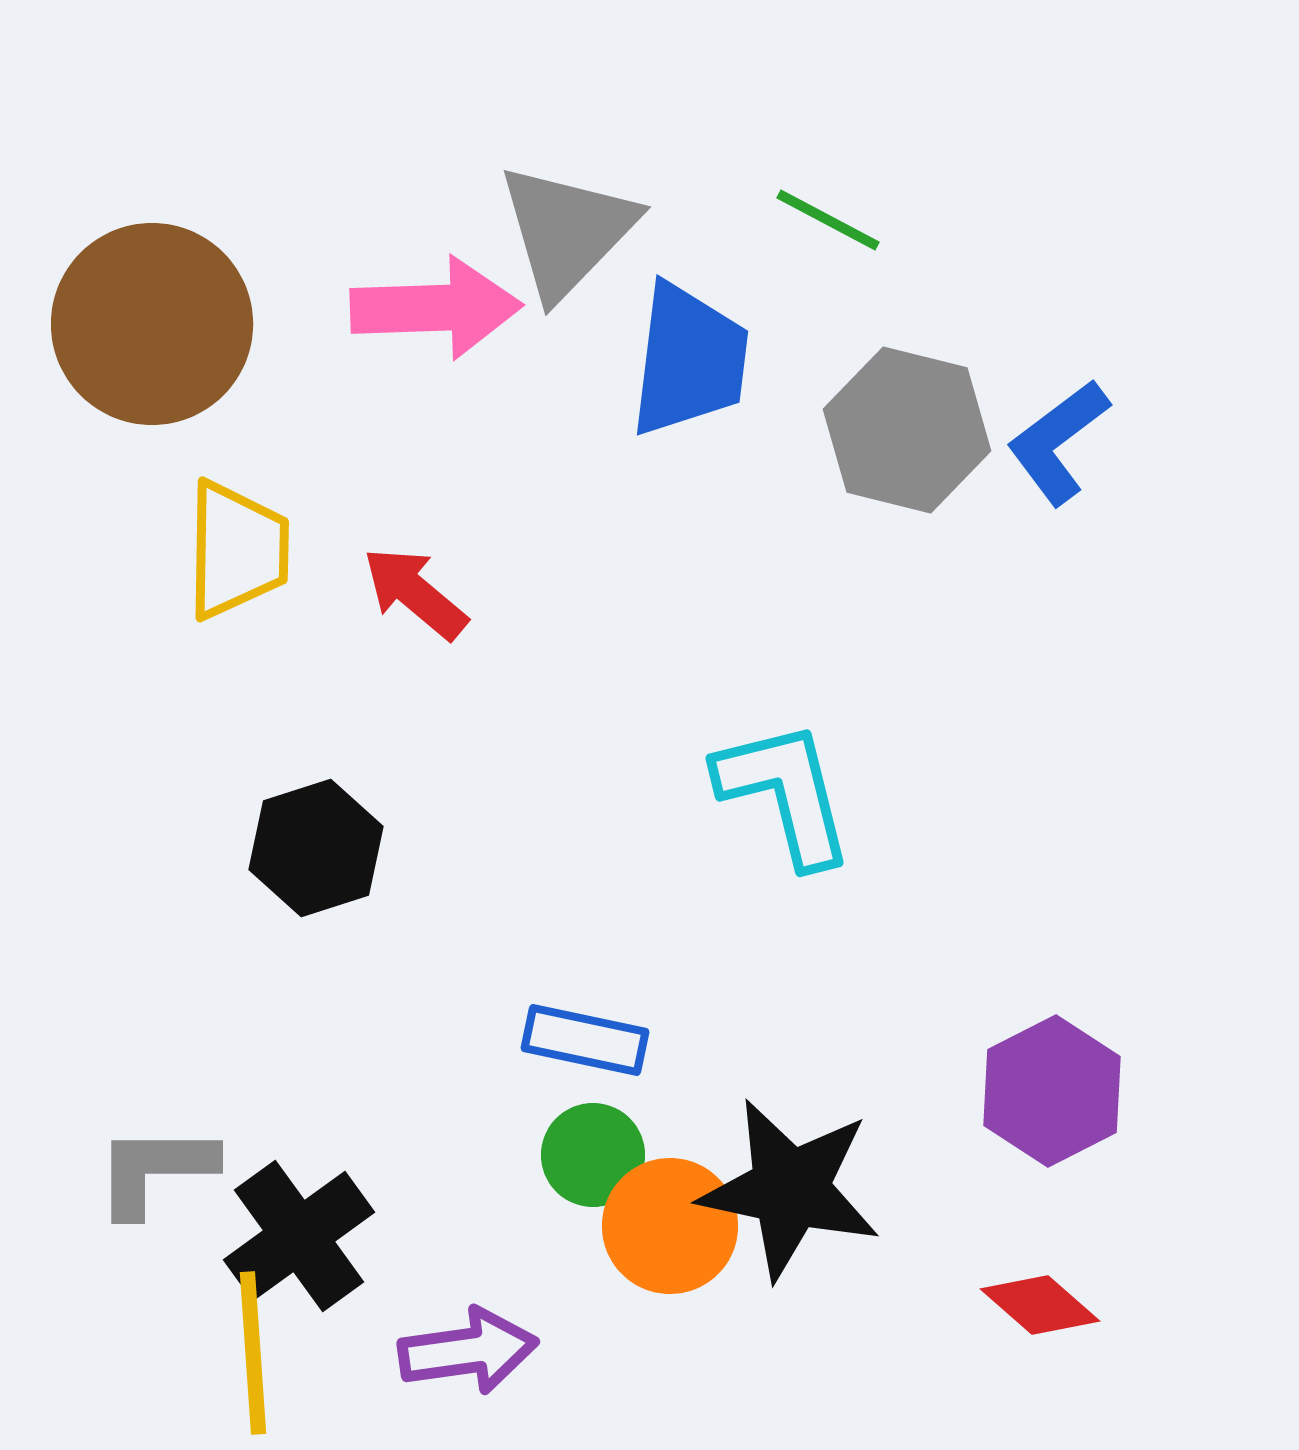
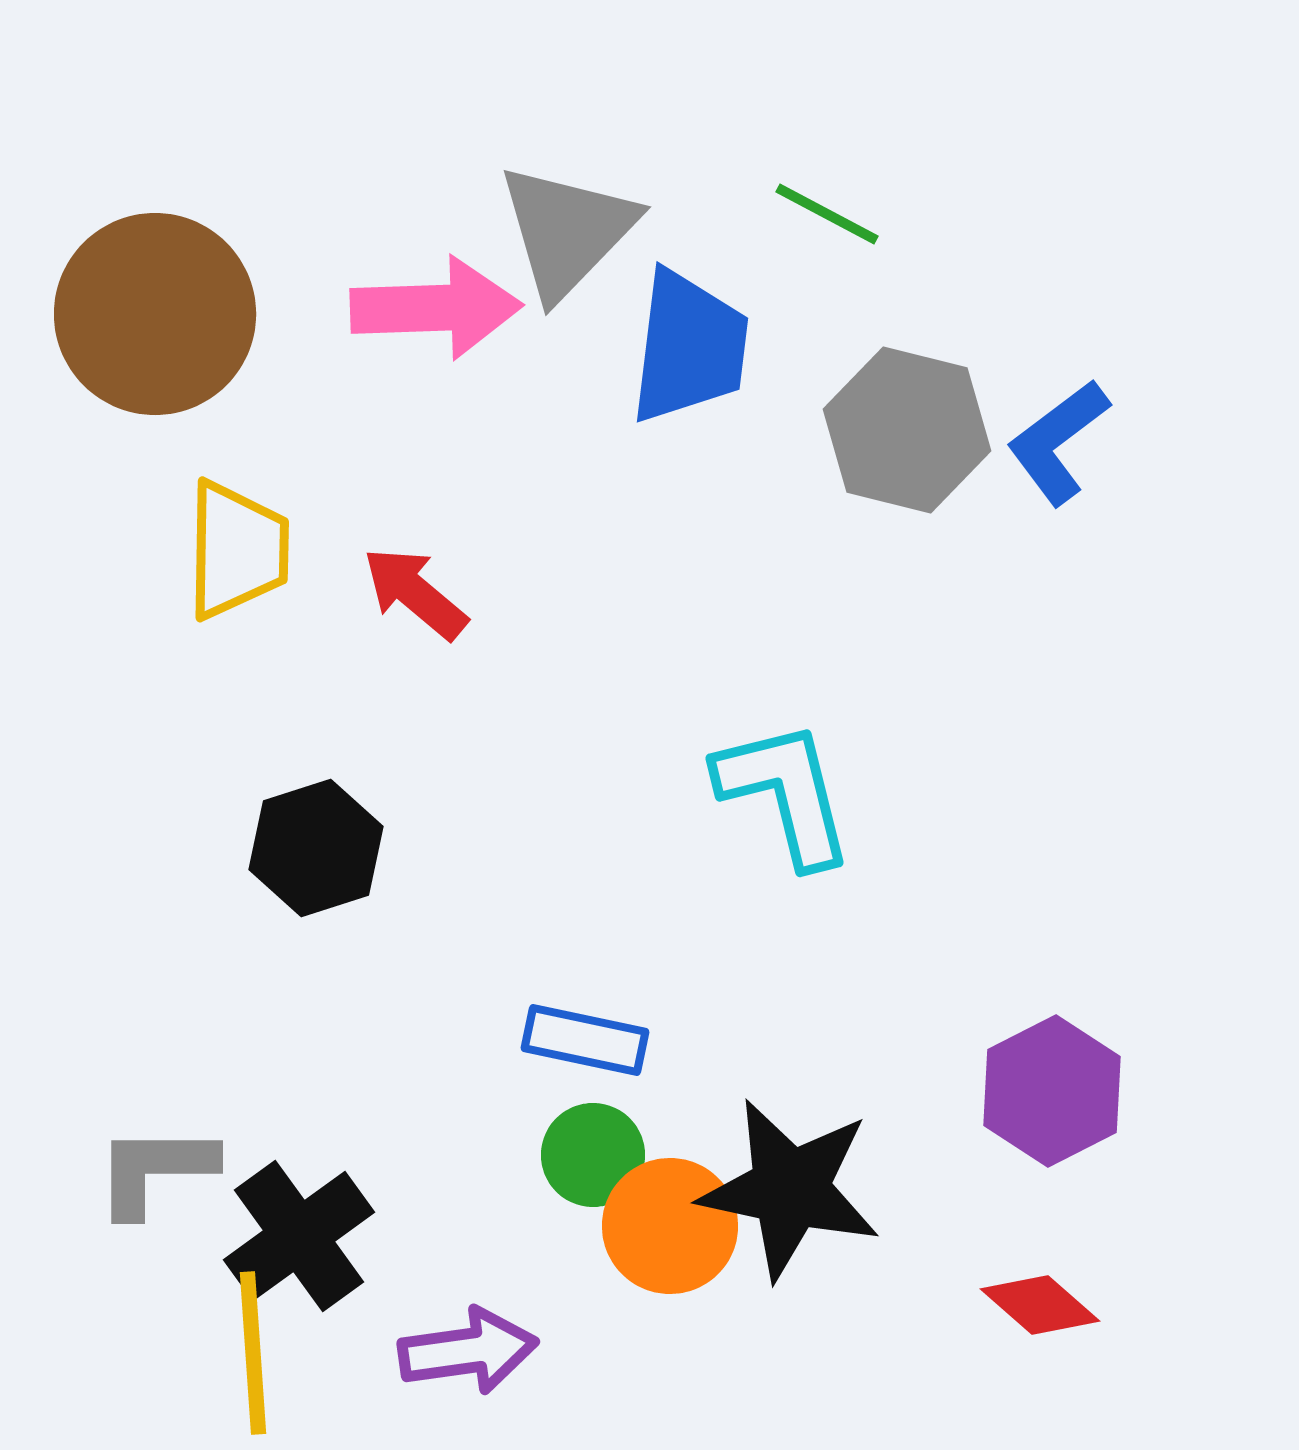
green line: moved 1 px left, 6 px up
brown circle: moved 3 px right, 10 px up
blue trapezoid: moved 13 px up
